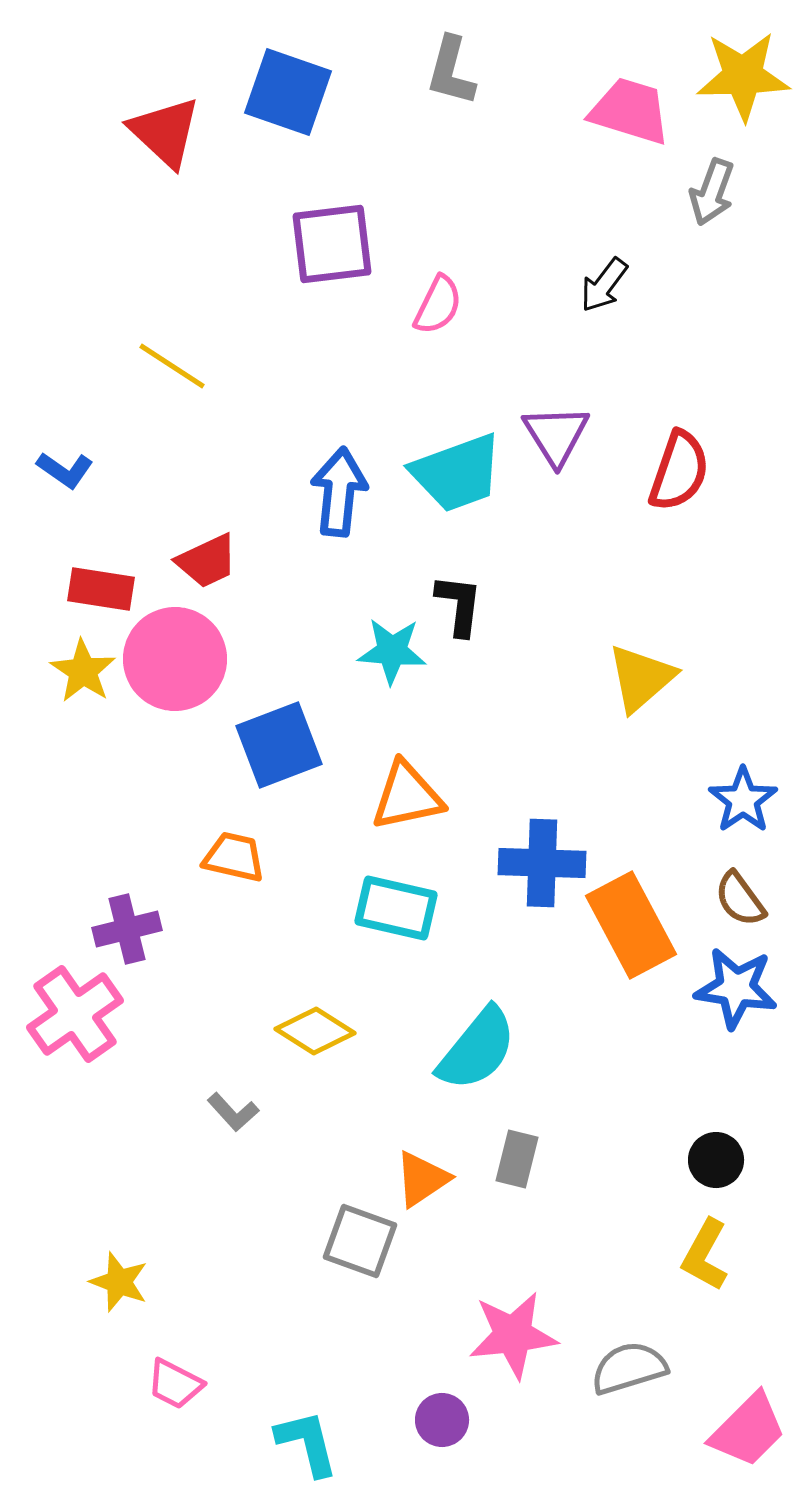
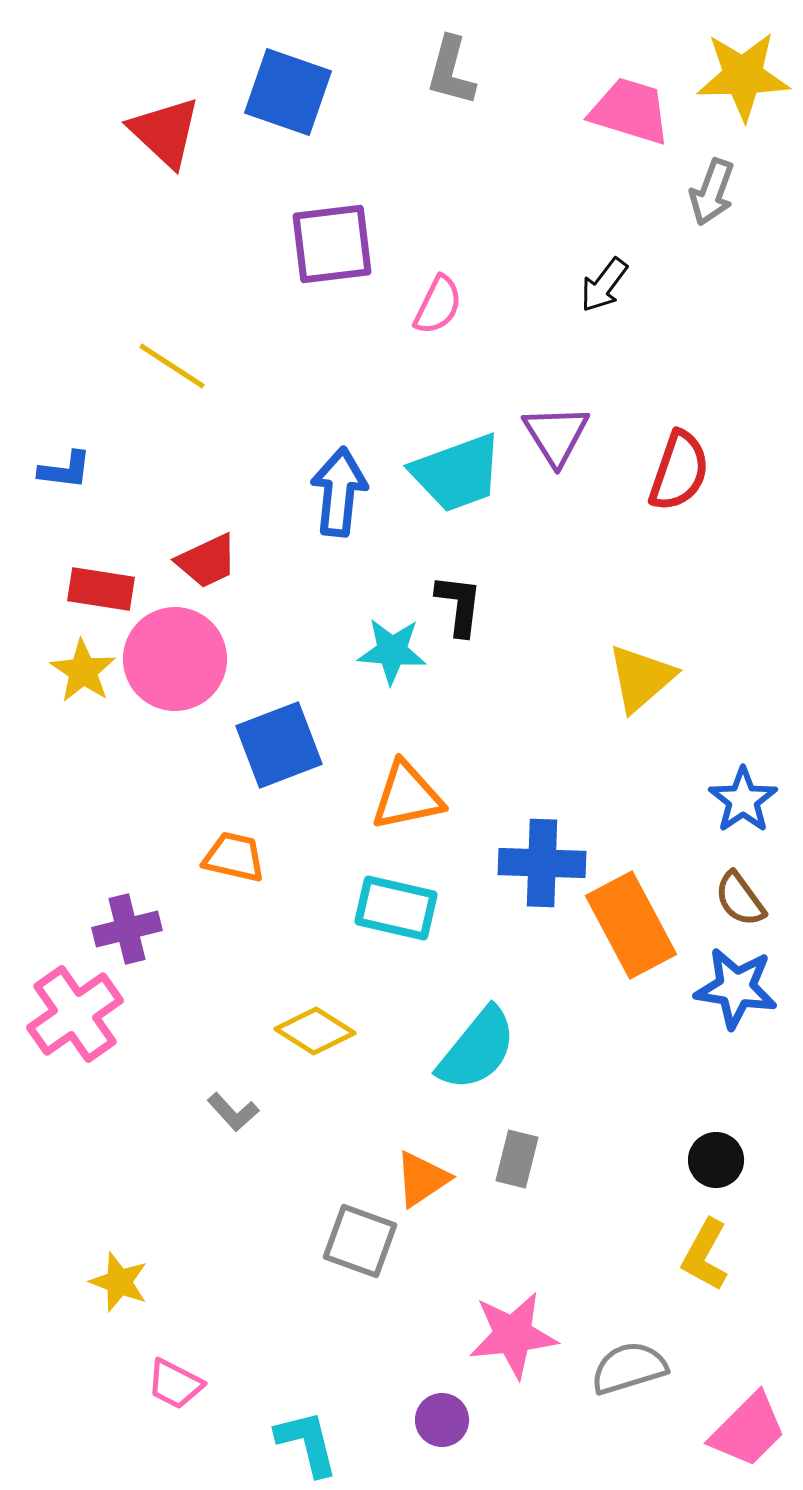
blue L-shape at (65, 470): rotated 28 degrees counterclockwise
